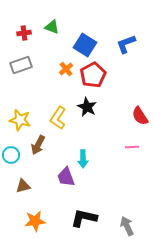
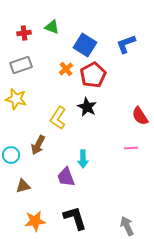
yellow star: moved 4 px left, 21 px up
pink line: moved 1 px left, 1 px down
black L-shape: moved 9 px left; rotated 60 degrees clockwise
